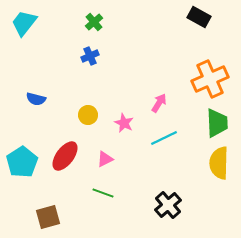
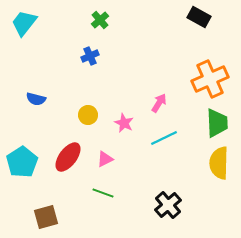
green cross: moved 6 px right, 2 px up
red ellipse: moved 3 px right, 1 px down
brown square: moved 2 px left
